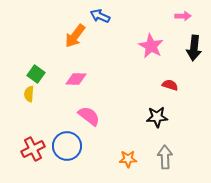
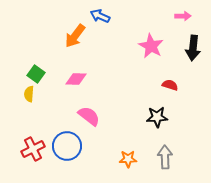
black arrow: moved 1 px left
